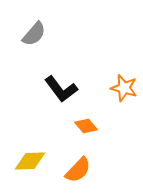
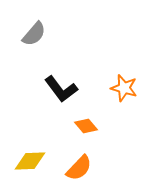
orange semicircle: moved 1 px right, 2 px up
